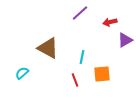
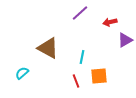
orange square: moved 3 px left, 2 px down
red line: moved 1 px right, 1 px down
